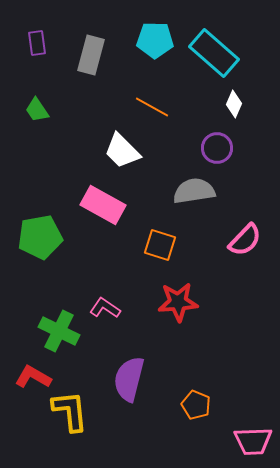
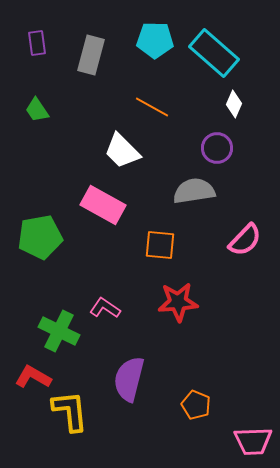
orange square: rotated 12 degrees counterclockwise
